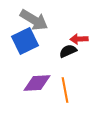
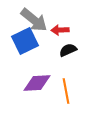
gray arrow: rotated 8 degrees clockwise
red arrow: moved 19 px left, 9 px up
black semicircle: moved 1 px up
orange line: moved 1 px right, 1 px down
